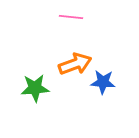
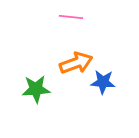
orange arrow: moved 1 px right, 1 px up
green star: moved 1 px right, 1 px down
